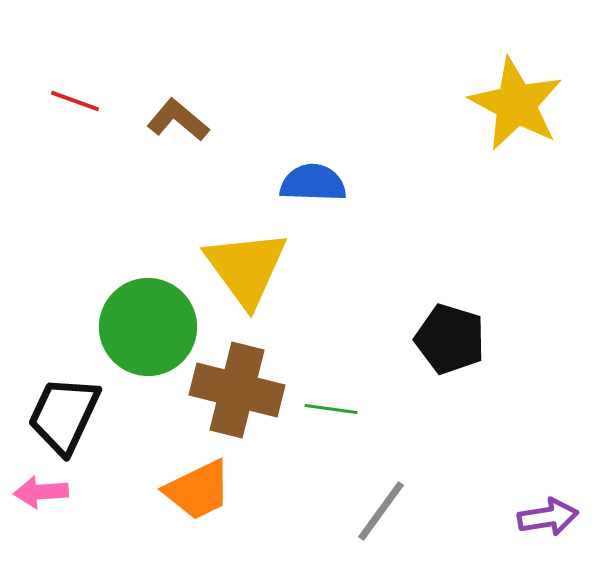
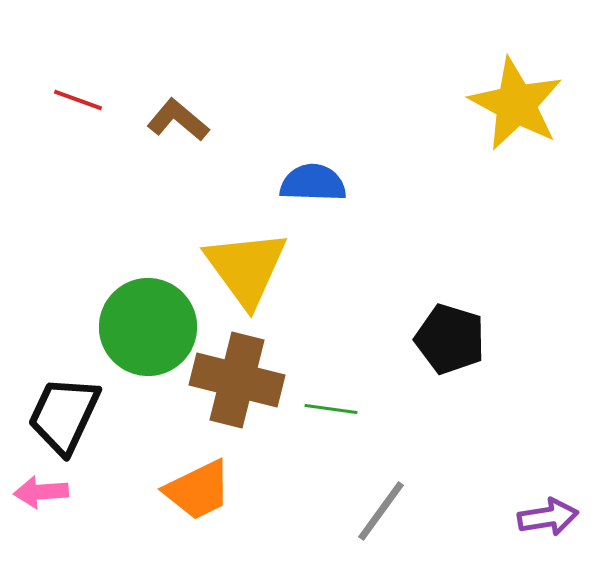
red line: moved 3 px right, 1 px up
brown cross: moved 10 px up
